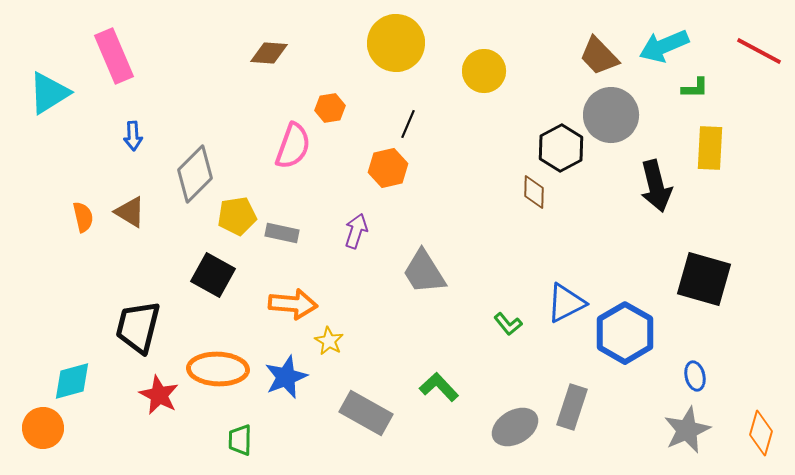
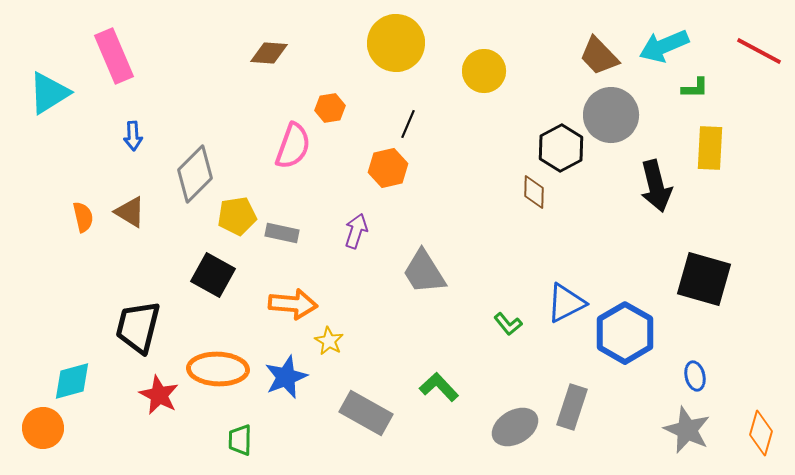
gray star at (687, 430): rotated 24 degrees counterclockwise
